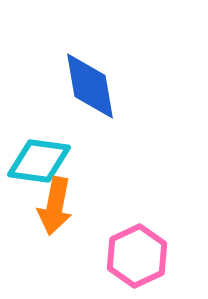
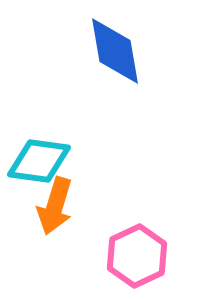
blue diamond: moved 25 px right, 35 px up
orange arrow: rotated 6 degrees clockwise
